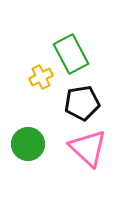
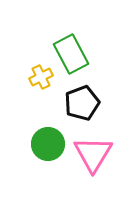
black pentagon: rotated 12 degrees counterclockwise
green circle: moved 20 px right
pink triangle: moved 5 px right, 6 px down; rotated 18 degrees clockwise
